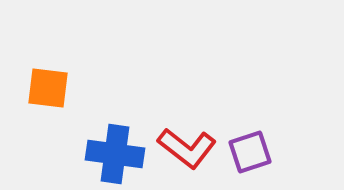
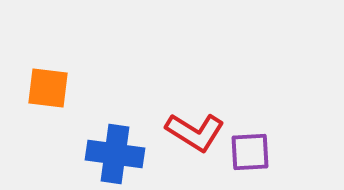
red L-shape: moved 8 px right, 16 px up; rotated 6 degrees counterclockwise
purple square: rotated 15 degrees clockwise
